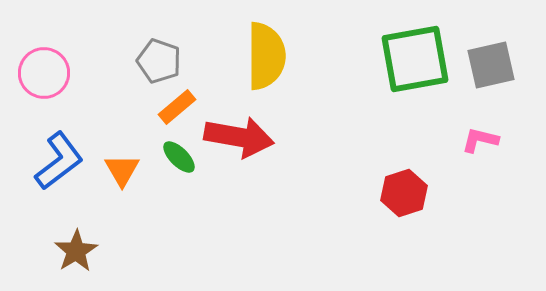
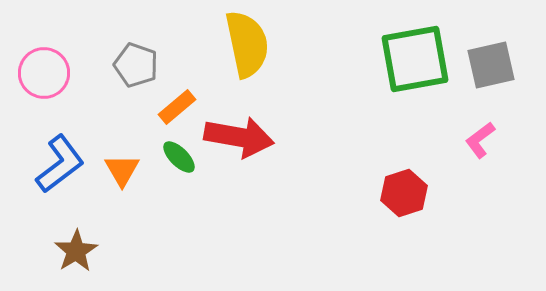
yellow semicircle: moved 19 px left, 12 px up; rotated 12 degrees counterclockwise
gray pentagon: moved 23 px left, 4 px down
pink L-shape: rotated 51 degrees counterclockwise
blue L-shape: moved 1 px right, 3 px down
